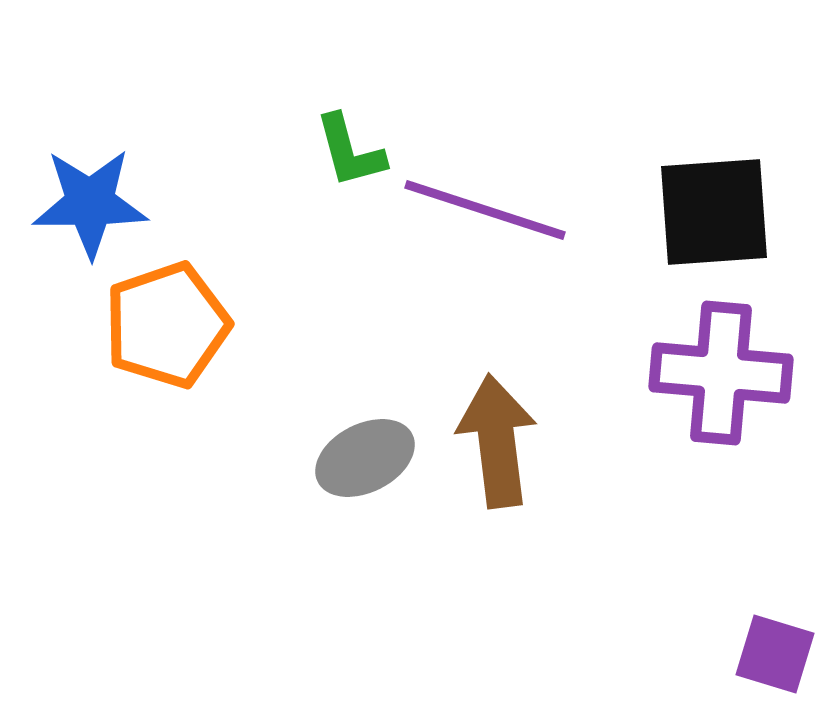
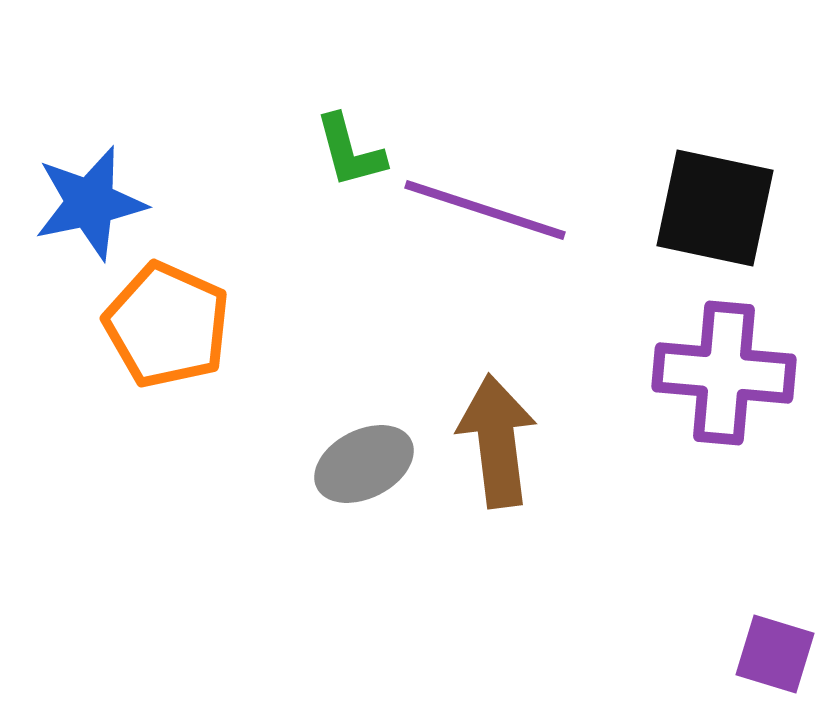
blue star: rotated 12 degrees counterclockwise
black square: moved 1 px right, 4 px up; rotated 16 degrees clockwise
orange pentagon: rotated 29 degrees counterclockwise
purple cross: moved 3 px right
gray ellipse: moved 1 px left, 6 px down
